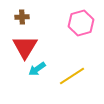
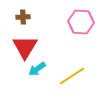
brown cross: moved 1 px right
pink hexagon: moved 1 px up; rotated 20 degrees clockwise
